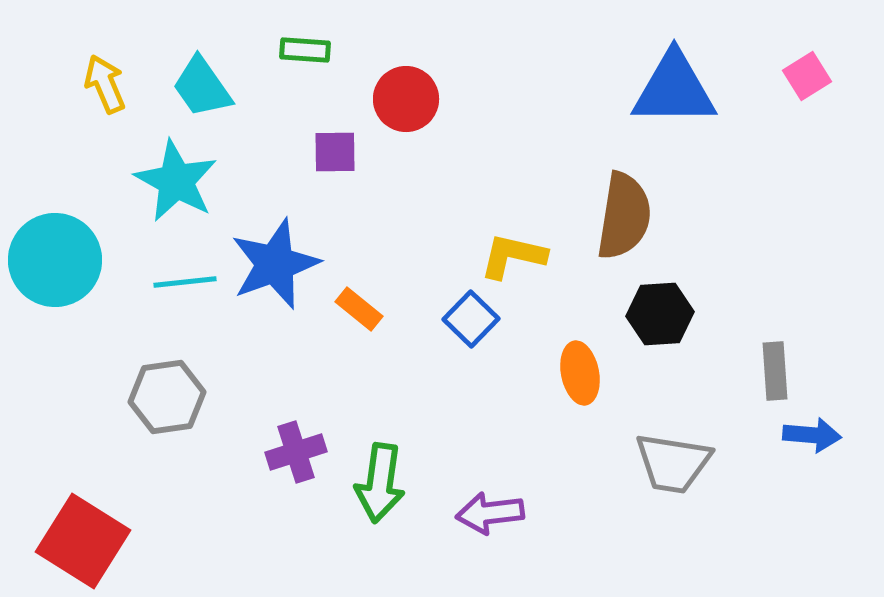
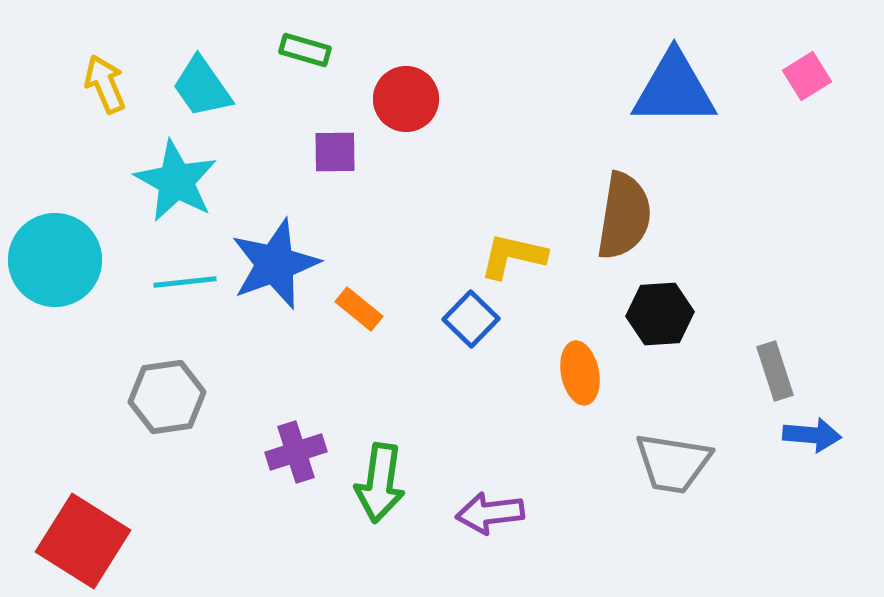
green rectangle: rotated 12 degrees clockwise
gray rectangle: rotated 14 degrees counterclockwise
